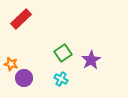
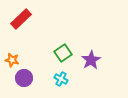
orange star: moved 1 px right, 4 px up
